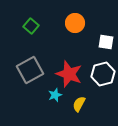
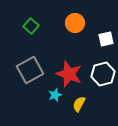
white square: moved 3 px up; rotated 21 degrees counterclockwise
